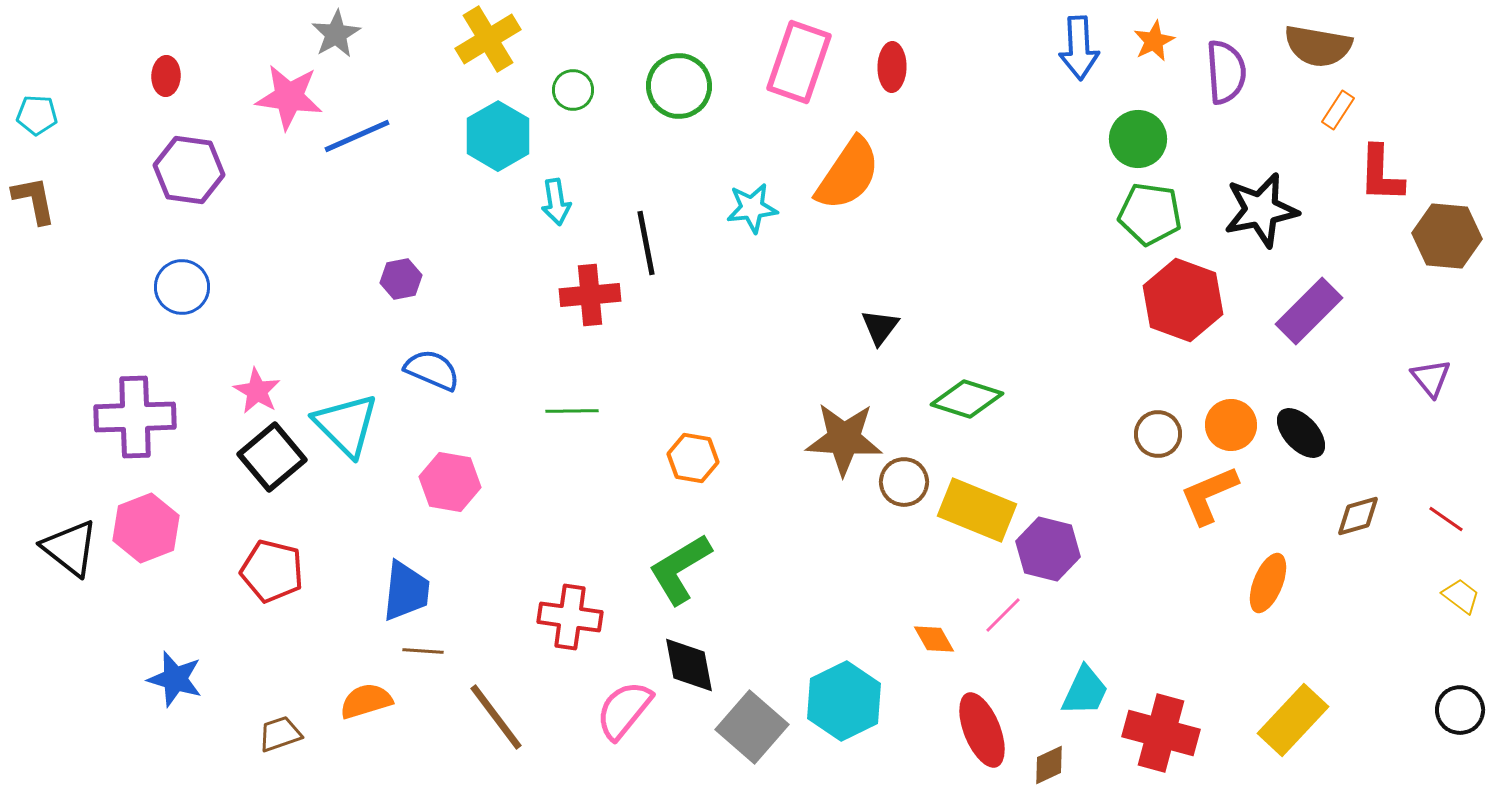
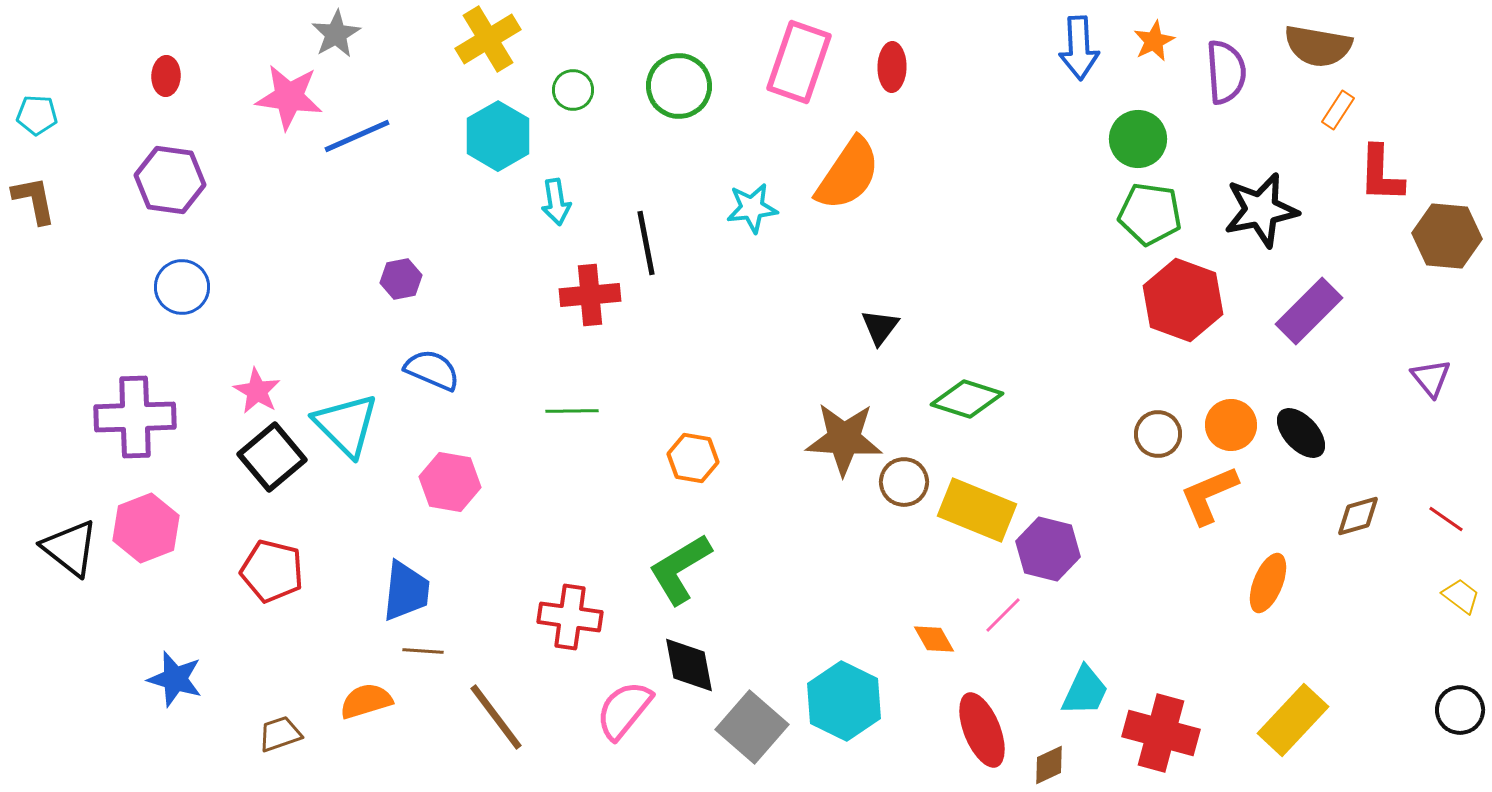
purple hexagon at (189, 170): moved 19 px left, 10 px down
cyan hexagon at (844, 701): rotated 8 degrees counterclockwise
